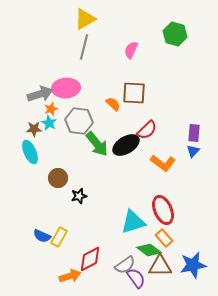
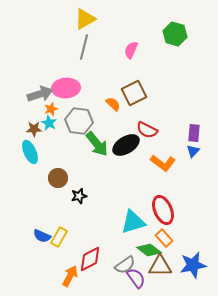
brown square: rotated 30 degrees counterclockwise
red semicircle: rotated 70 degrees clockwise
orange arrow: rotated 45 degrees counterclockwise
